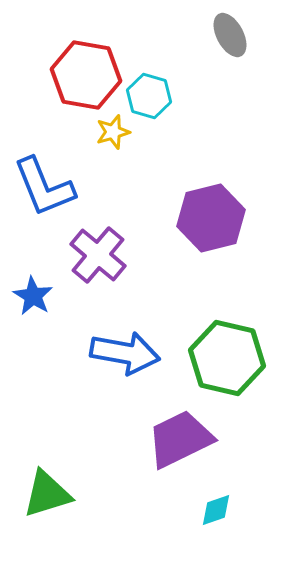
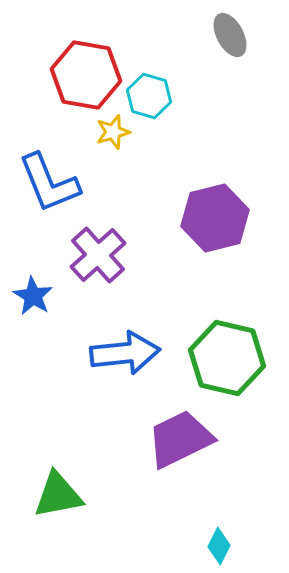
blue L-shape: moved 5 px right, 4 px up
purple hexagon: moved 4 px right
purple cross: rotated 8 degrees clockwise
blue arrow: rotated 16 degrees counterclockwise
green triangle: moved 11 px right, 1 px down; rotated 6 degrees clockwise
cyan diamond: moved 3 px right, 36 px down; rotated 45 degrees counterclockwise
